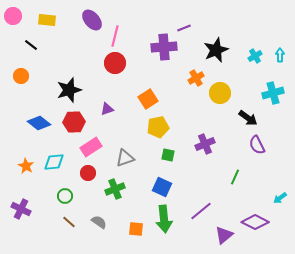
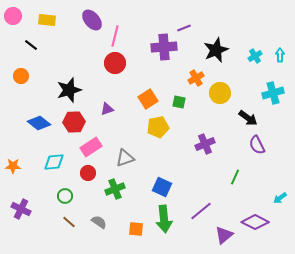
green square at (168, 155): moved 11 px right, 53 px up
orange star at (26, 166): moved 13 px left; rotated 28 degrees counterclockwise
